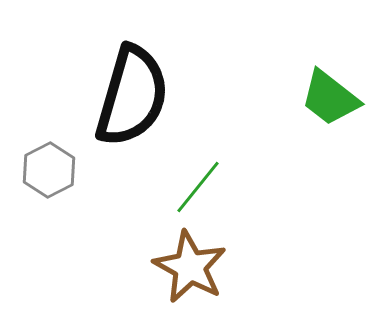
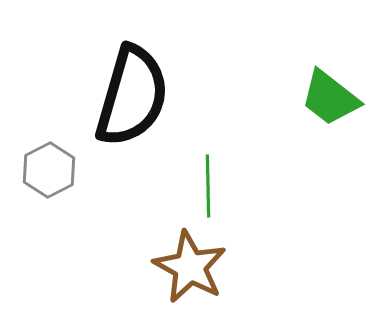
green line: moved 10 px right, 1 px up; rotated 40 degrees counterclockwise
